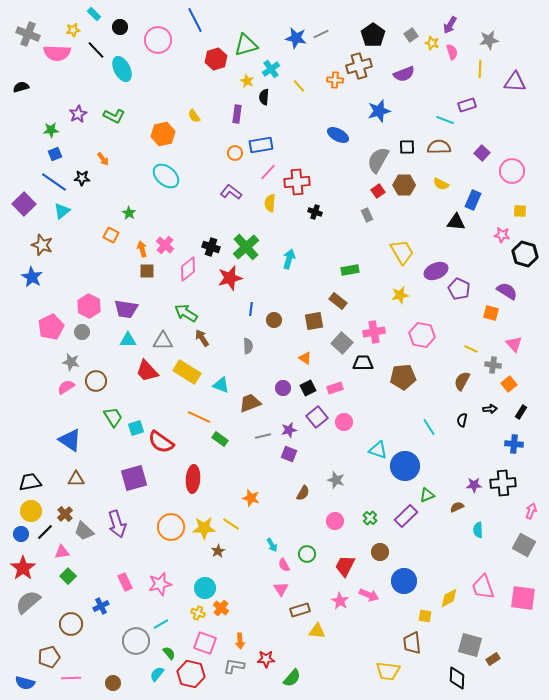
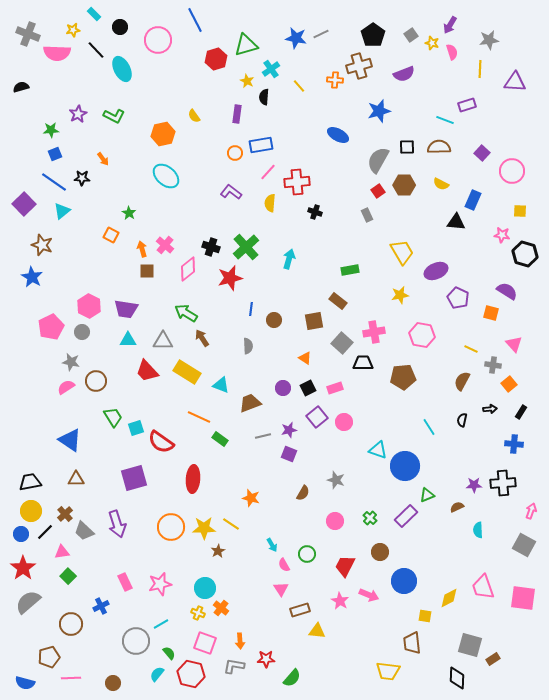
purple pentagon at (459, 289): moved 1 px left, 9 px down
